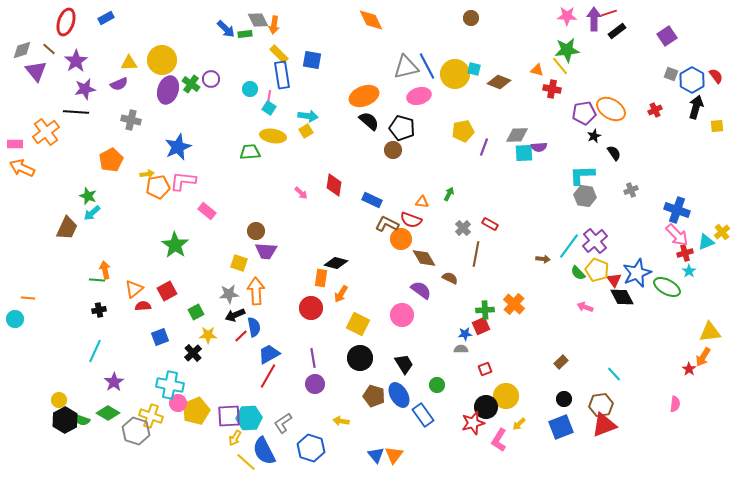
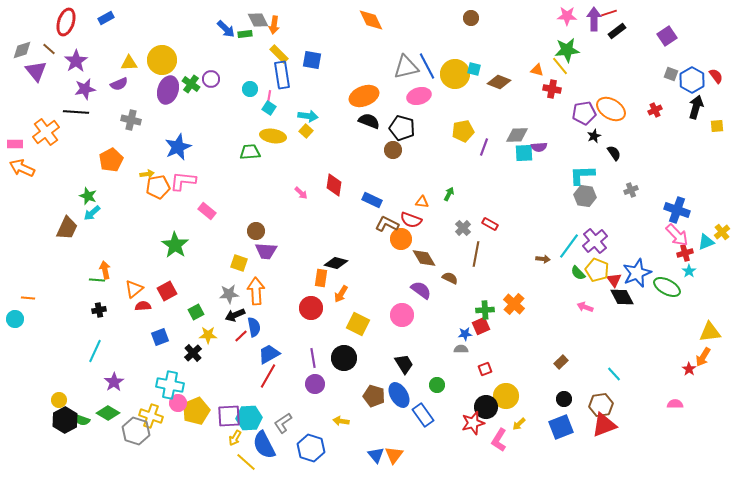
black semicircle at (369, 121): rotated 20 degrees counterclockwise
yellow square at (306, 131): rotated 16 degrees counterclockwise
black circle at (360, 358): moved 16 px left
pink semicircle at (675, 404): rotated 98 degrees counterclockwise
blue semicircle at (264, 451): moved 6 px up
